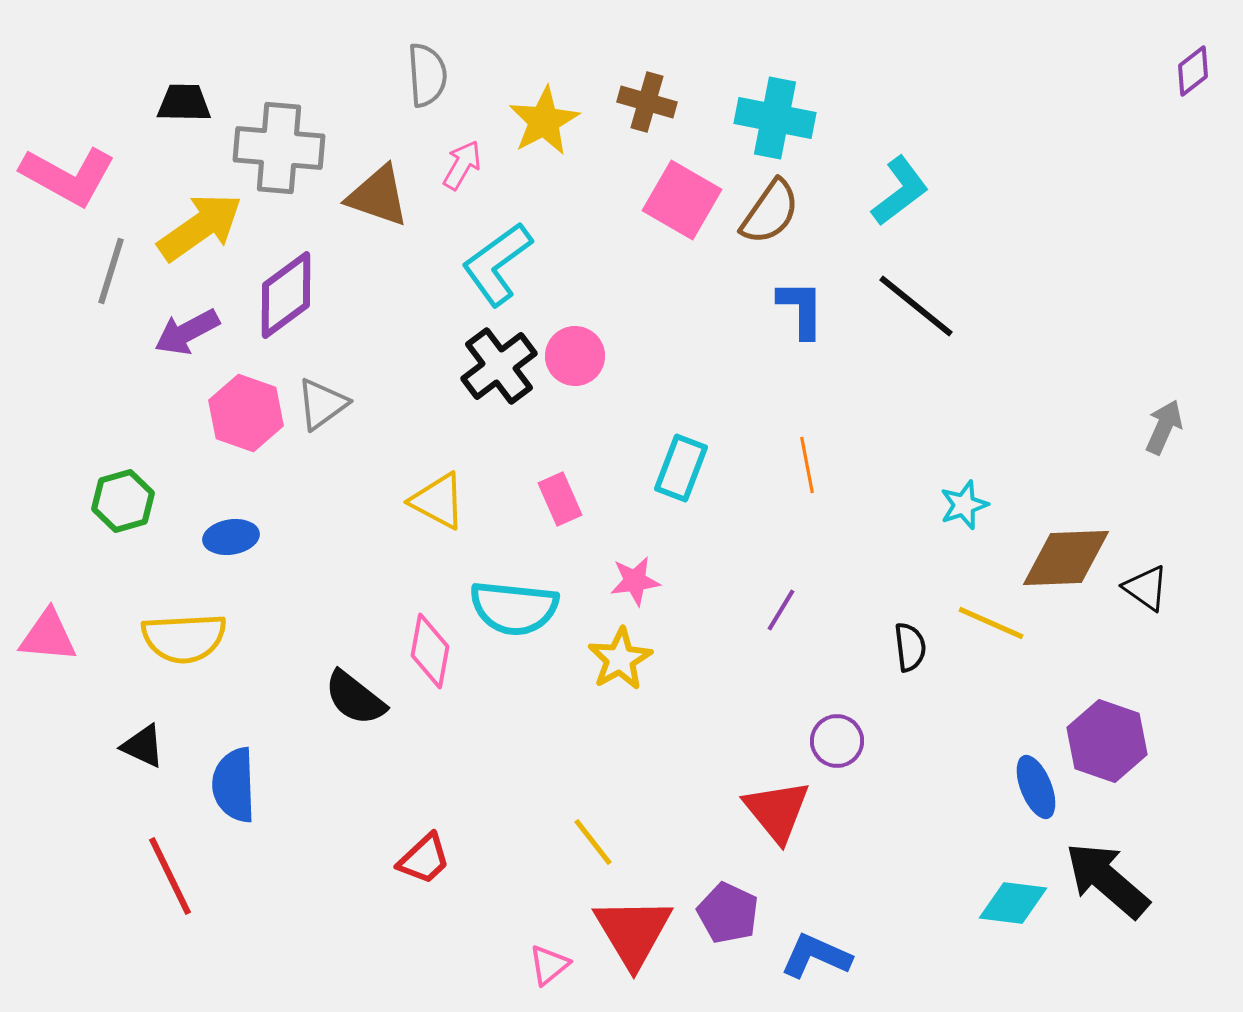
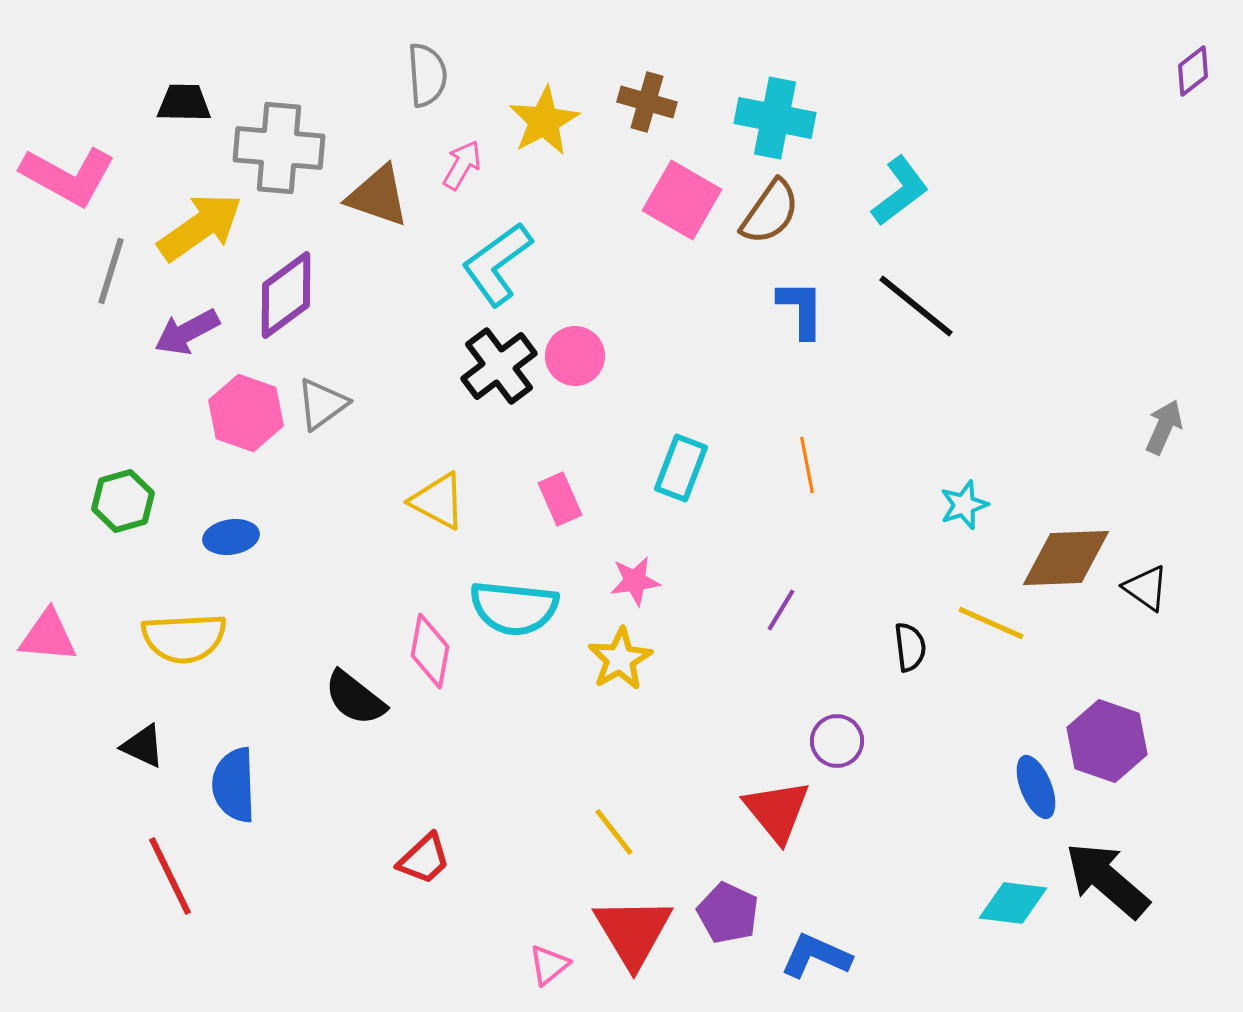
yellow line at (593, 842): moved 21 px right, 10 px up
